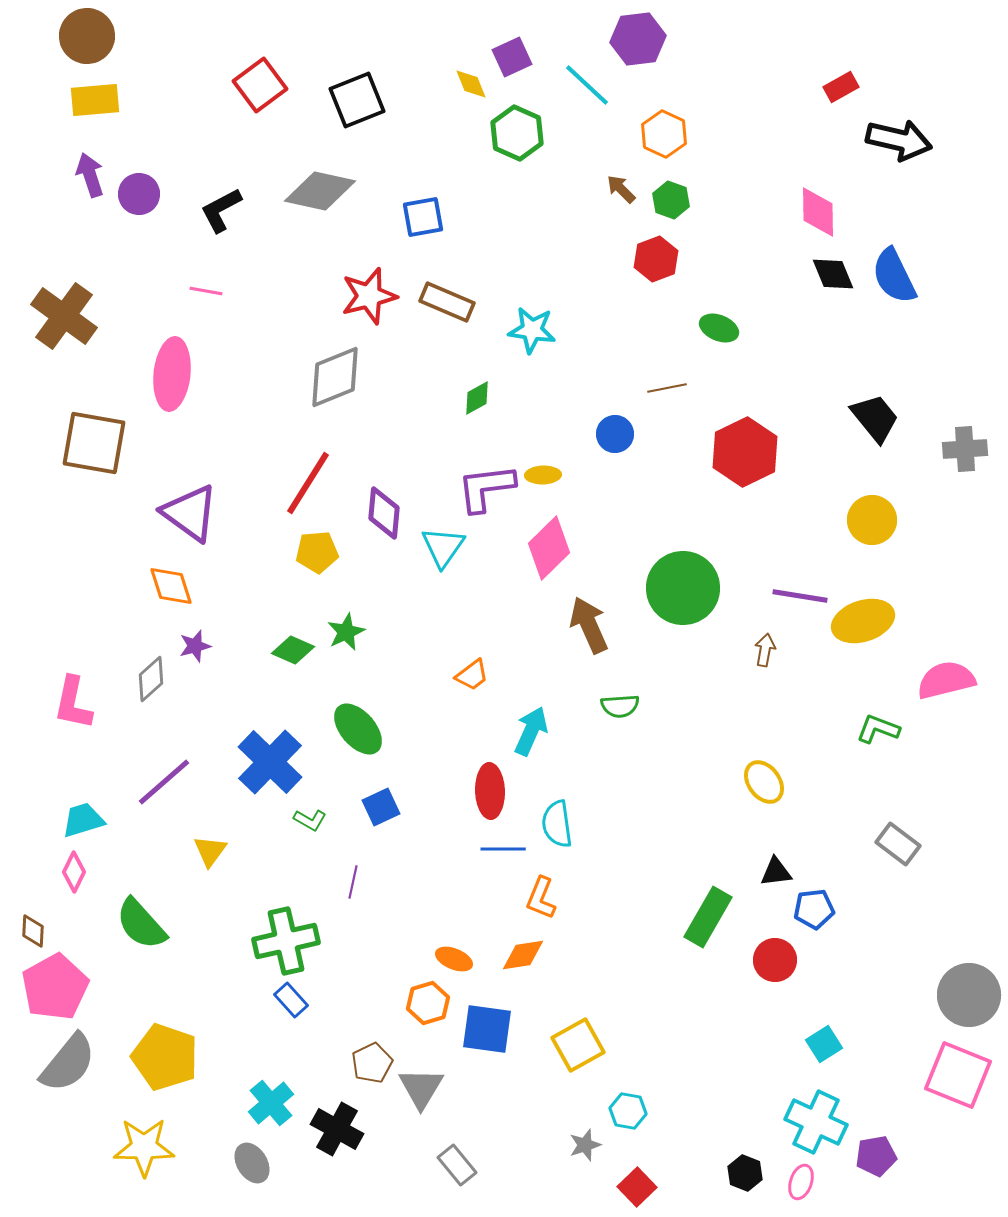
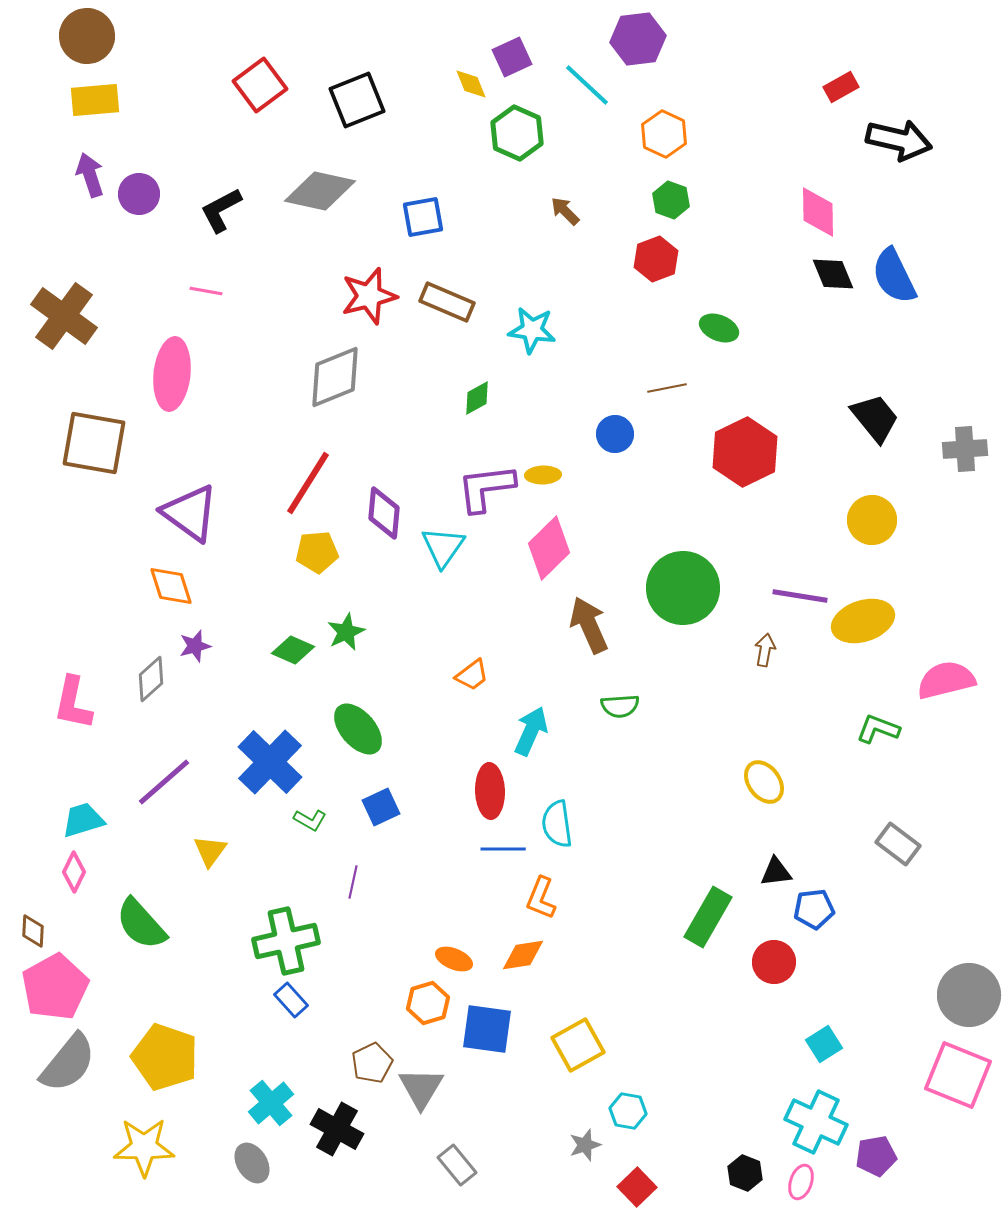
brown arrow at (621, 189): moved 56 px left, 22 px down
red circle at (775, 960): moved 1 px left, 2 px down
